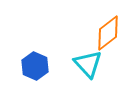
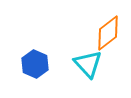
blue hexagon: moved 2 px up
